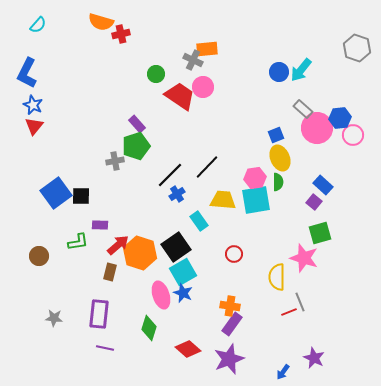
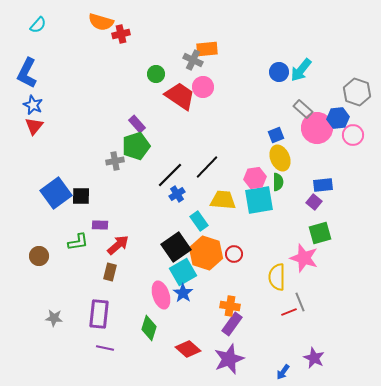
gray hexagon at (357, 48): moved 44 px down
blue hexagon at (340, 118): moved 2 px left
blue rectangle at (323, 185): rotated 48 degrees counterclockwise
cyan square at (256, 200): moved 3 px right
orange hexagon at (140, 253): moved 66 px right
blue star at (183, 293): rotated 12 degrees clockwise
